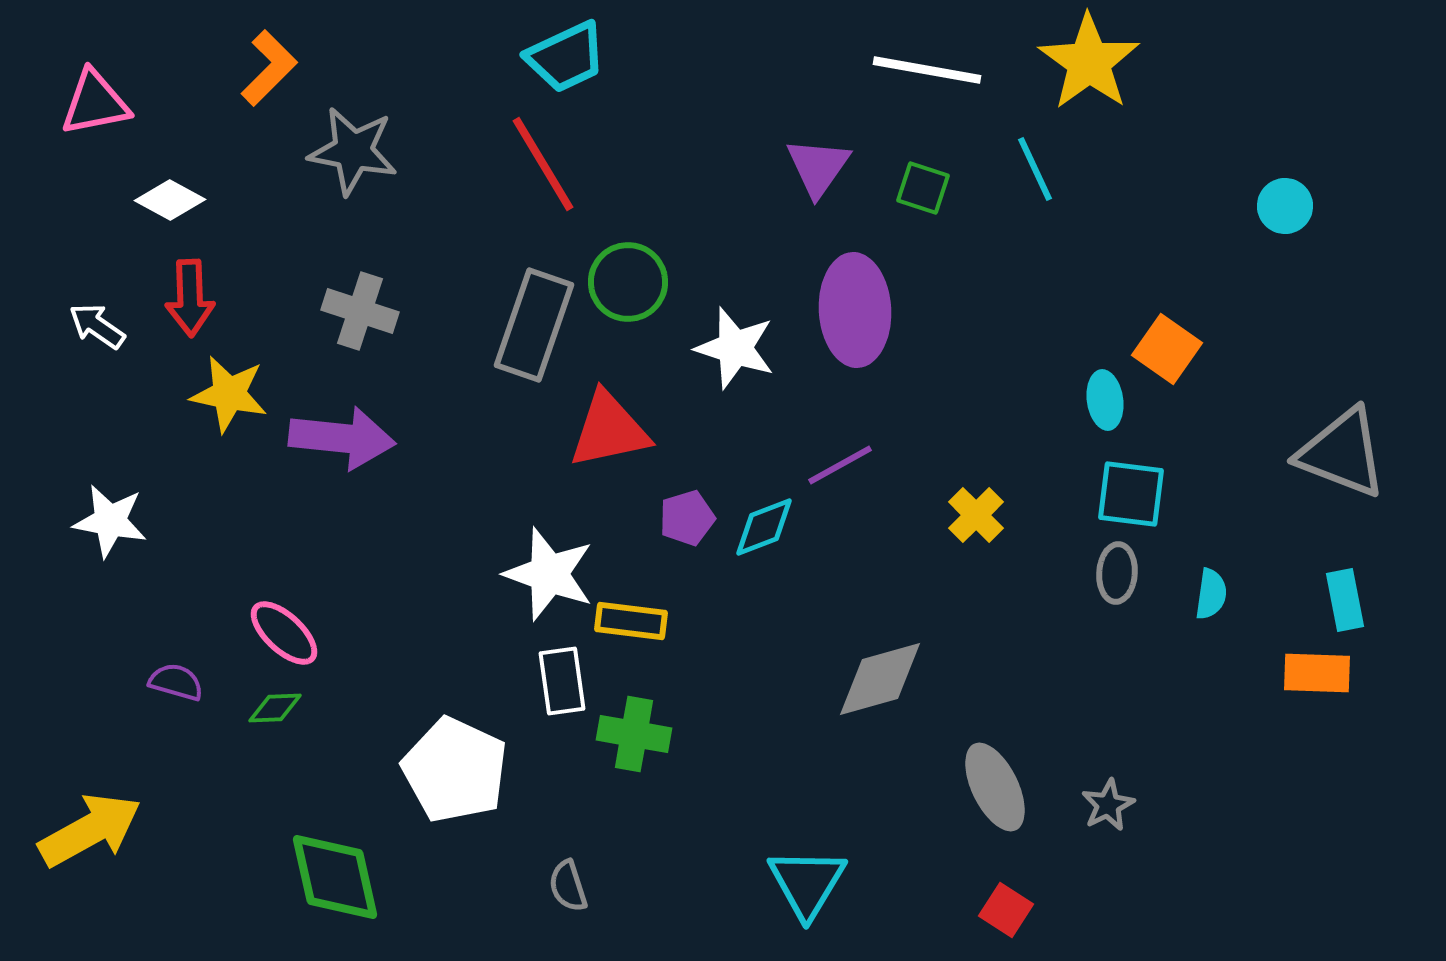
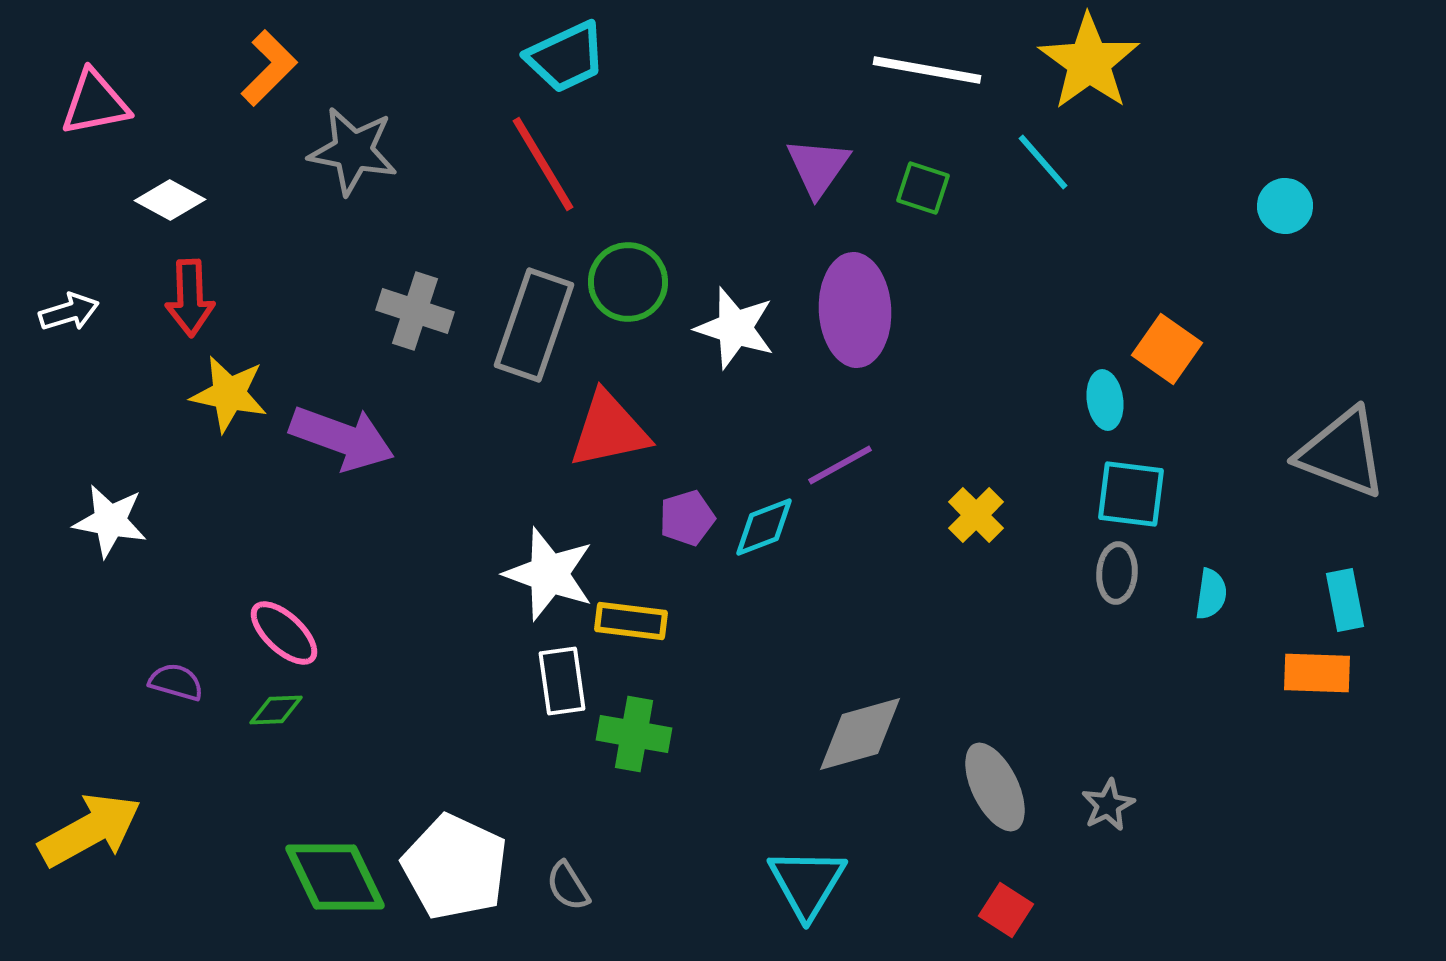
cyan line at (1035, 169): moved 8 px right, 7 px up; rotated 16 degrees counterclockwise
gray cross at (360, 311): moved 55 px right
white arrow at (97, 326): moved 28 px left, 14 px up; rotated 128 degrees clockwise
white star at (735, 348): moved 20 px up
purple arrow at (342, 438): rotated 14 degrees clockwise
gray diamond at (880, 679): moved 20 px left, 55 px down
green diamond at (275, 708): moved 1 px right, 2 px down
white pentagon at (455, 770): moved 97 px down
green diamond at (335, 877): rotated 13 degrees counterclockwise
gray semicircle at (568, 886): rotated 14 degrees counterclockwise
